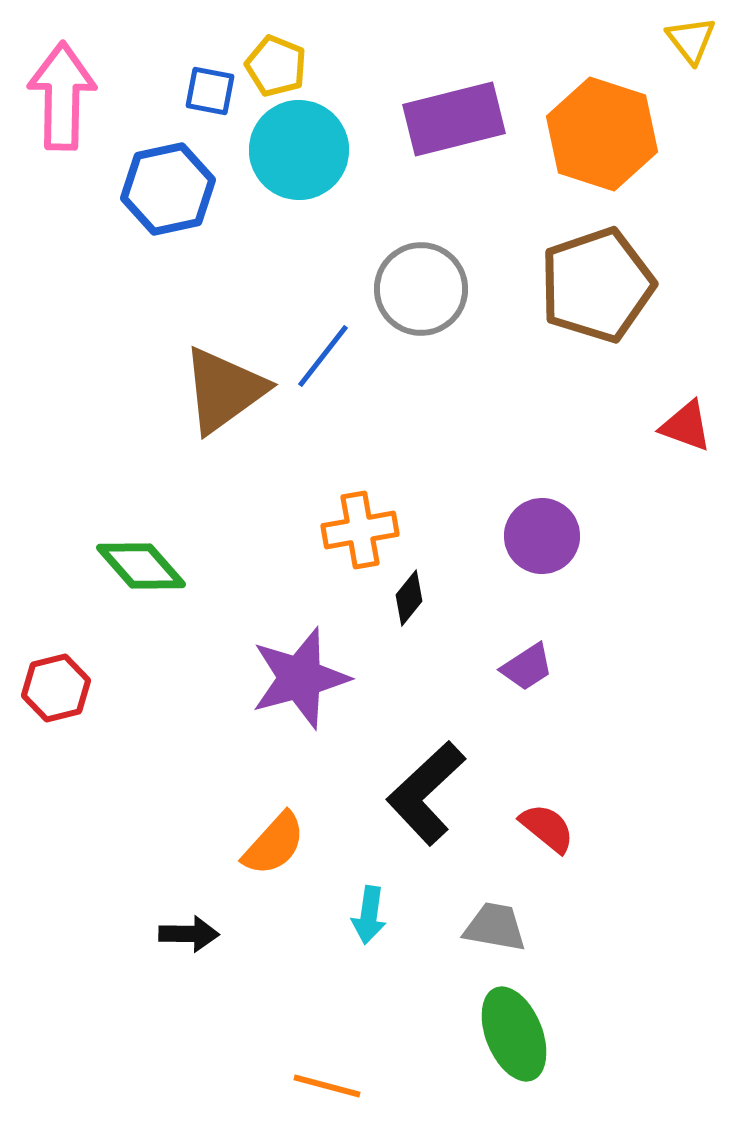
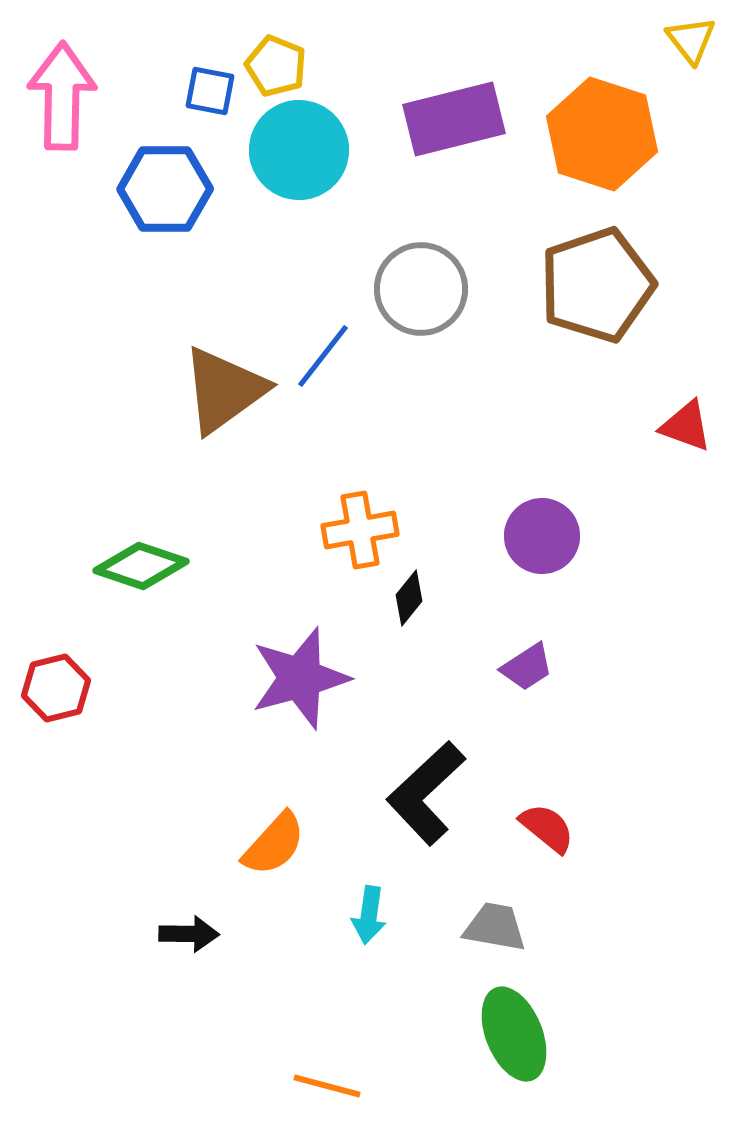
blue hexagon: moved 3 px left; rotated 12 degrees clockwise
green diamond: rotated 30 degrees counterclockwise
